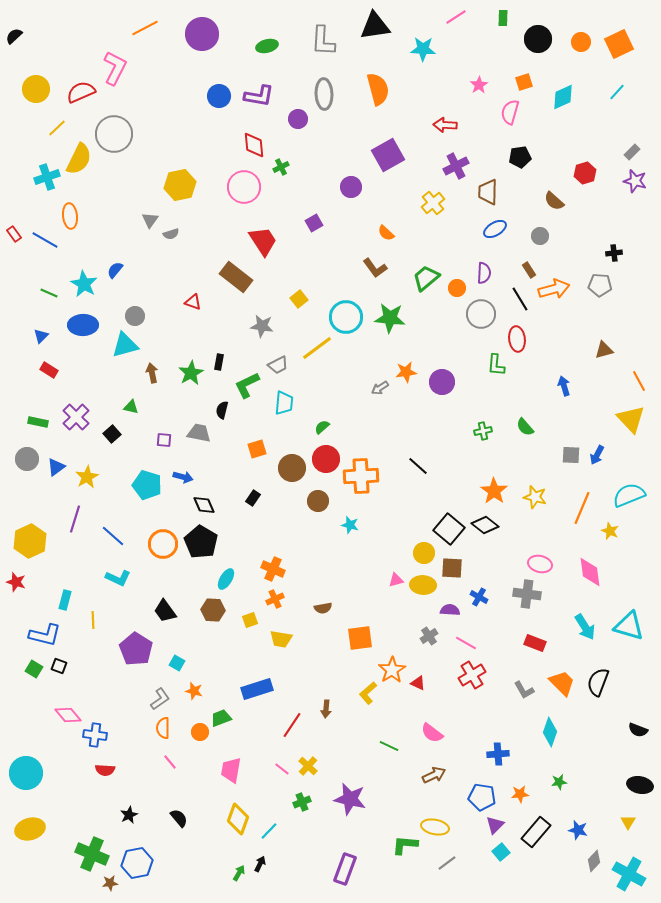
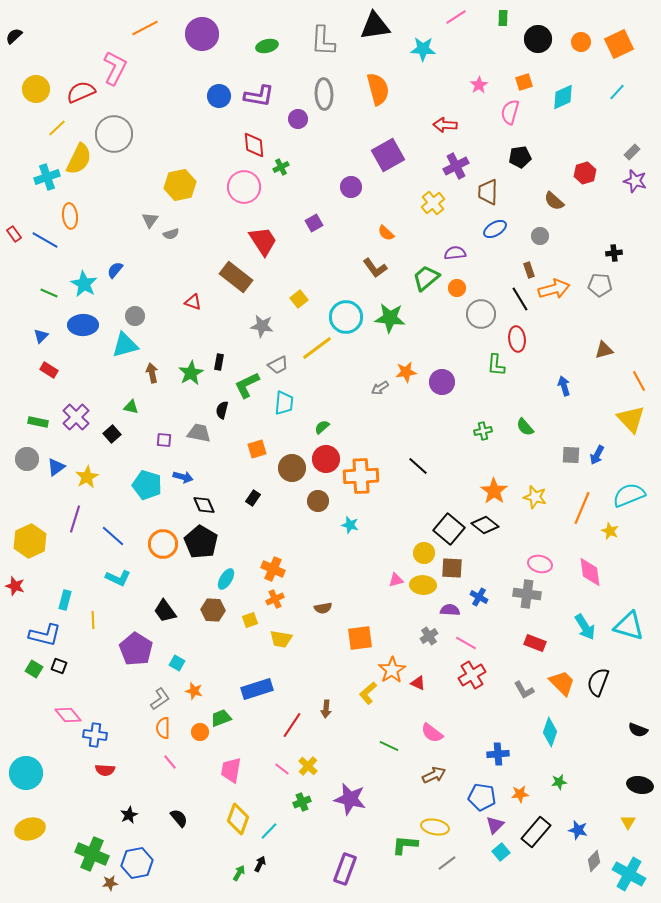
brown rectangle at (529, 270): rotated 14 degrees clockwise
purple semicircle at (484, 273): moved 29 px left, 20 px up; rotated 100 degrees counterclockwise
red star at (16, 582): moved 1 px left, 4 px down
